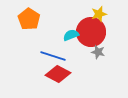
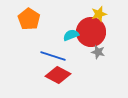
red diamond: moved 1 px down
